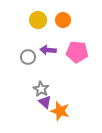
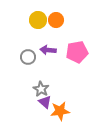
orange circle: moved 7 px left
pink pentagon: rotated 15 degrees counterclockwise
orange star: rotated 24 degrees counterclockwise
